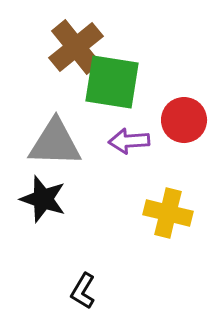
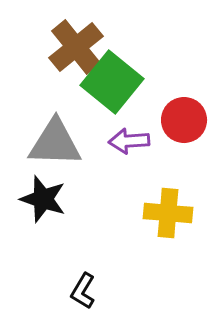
green square: rotated 30 degrees clockwise
yellow cross: rotated 9 degrees counterclockwise
